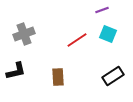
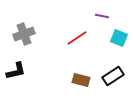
purple line: moved 6 px down; rotated 32 degrees clockwise
cyan square: moved 11 px right, 4 px down
red line: moved 2 px up
brown rectangle: moved 23 px right, 3 px down; rotated 72 degrees counterclockwise
